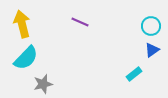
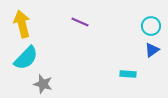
cyan rectangle: moved 6 px left; rotated 42 degrees clockwise
gray star: rotated 30 degrees clockwise
